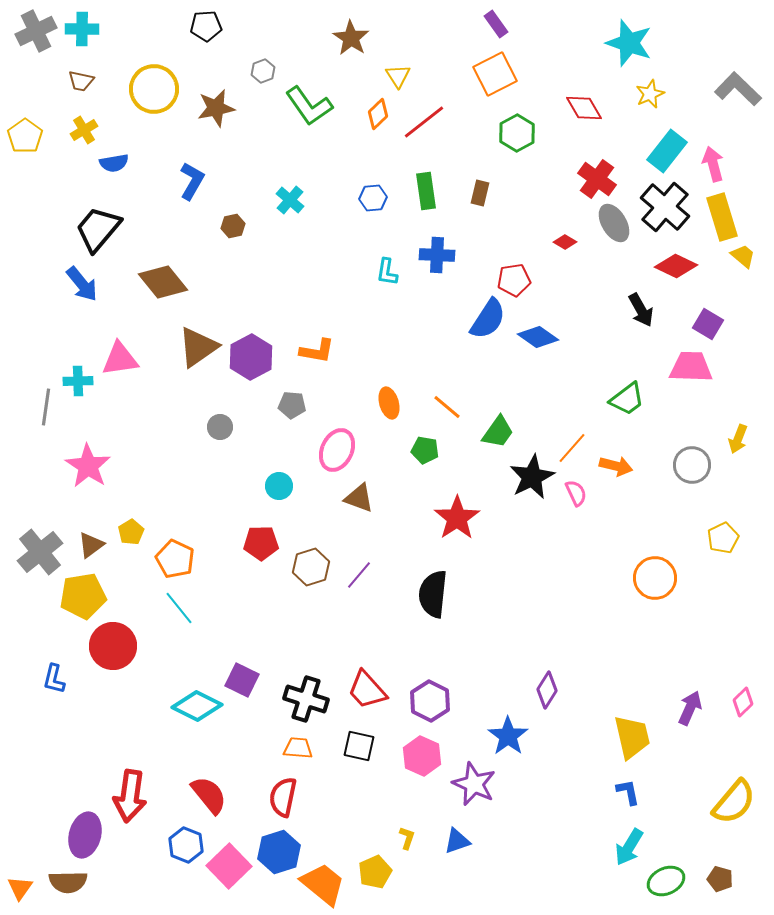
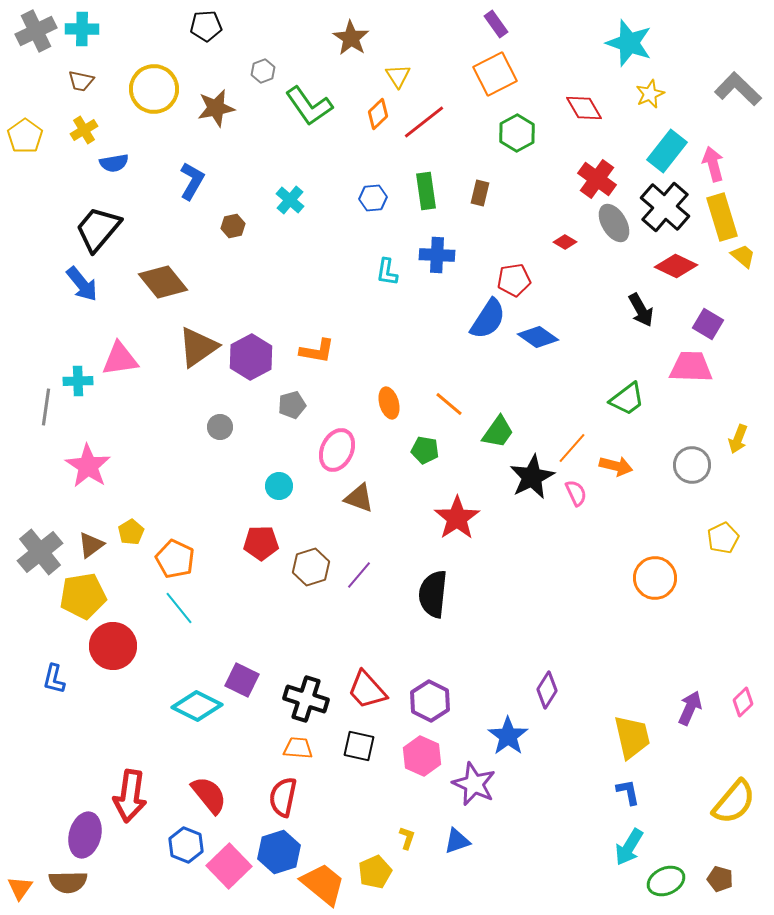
gray pentagon at (292, 405): rotated 20 degrees counterclockwise
orange line at (447, 407): moved 2 px right, 3 px up
